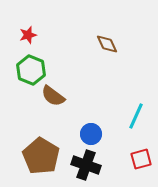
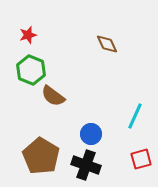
cyan line: moved 1 px left
